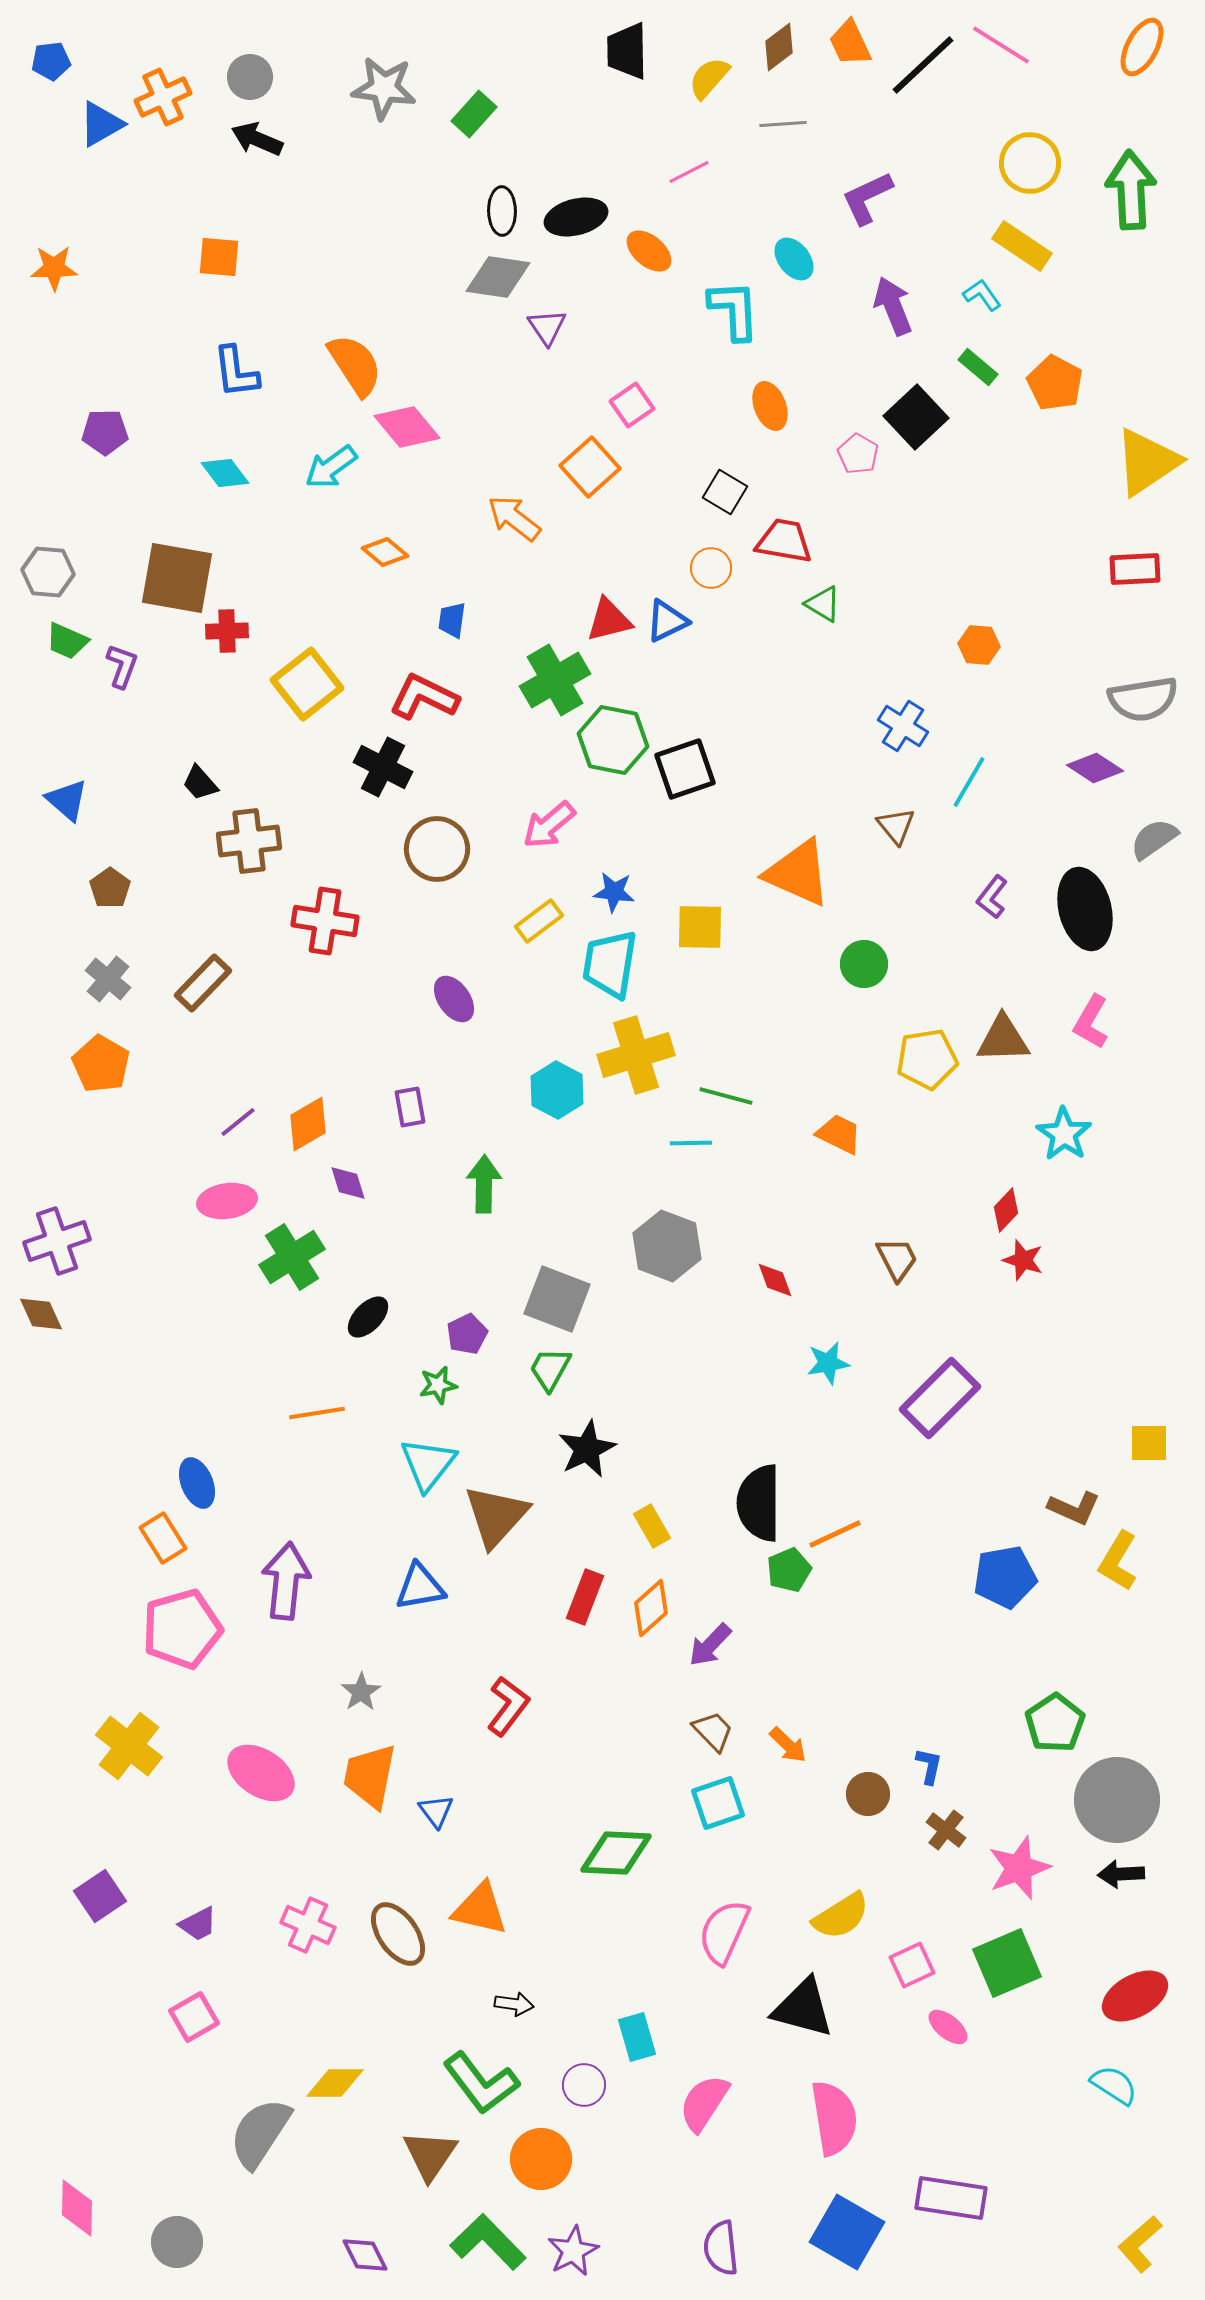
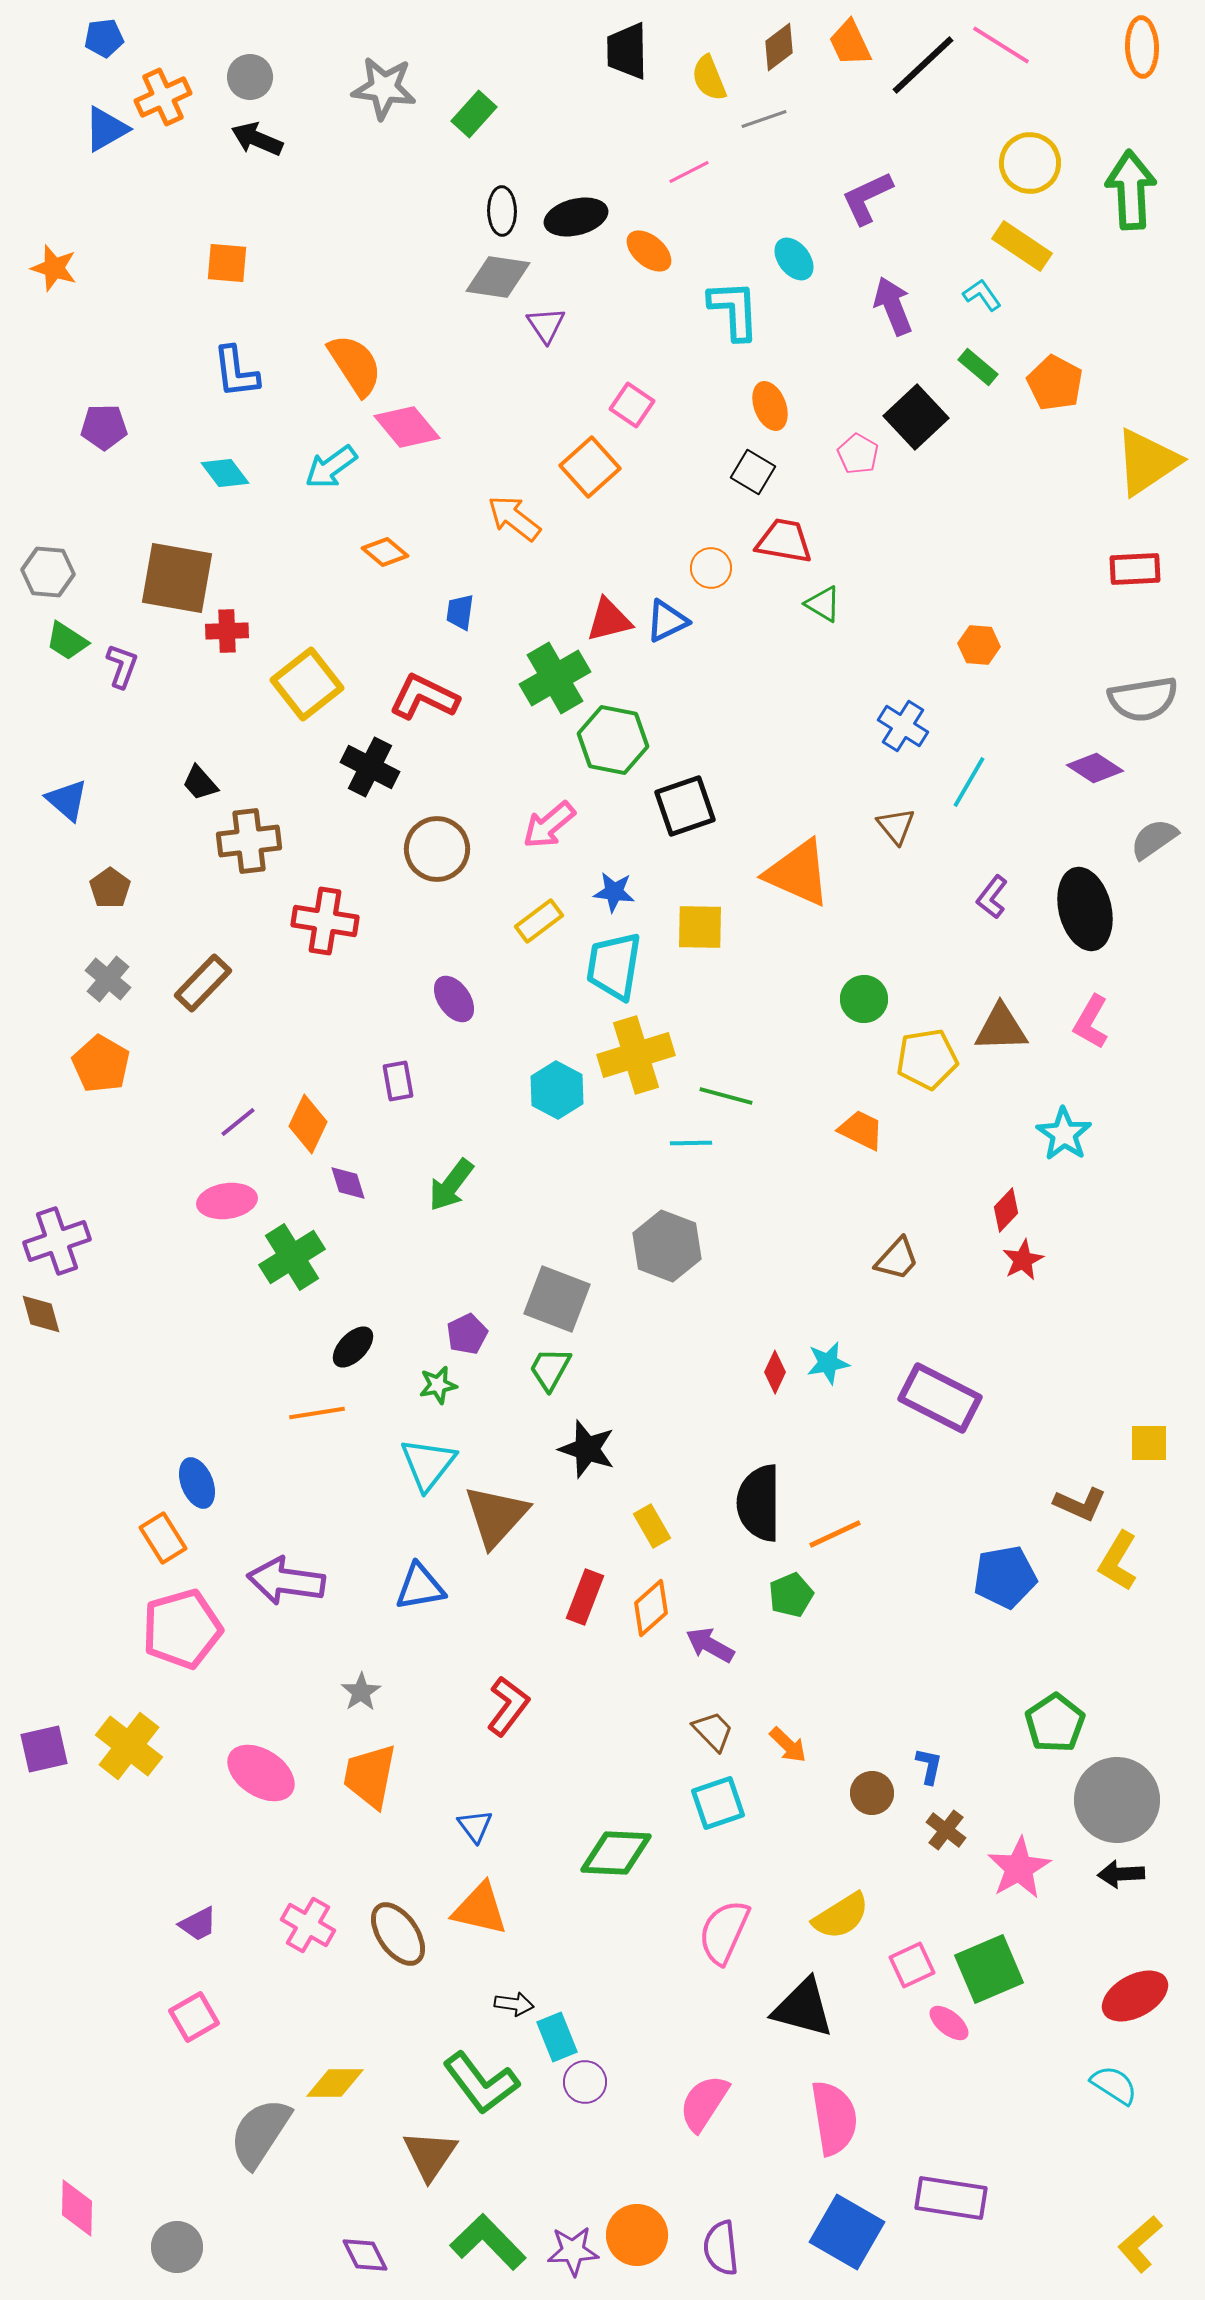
orange ellipse at (1142, 47): rotated 30 degrees counterclockwise
blue pentagon at (51, 61): moved 53 px right, 23 px up
yellow semicircle at (709, 78): rotated 63 degrees counterclockwise
blue triangle at (101, 124): moved 5 px right, 5 px down
gray line at (783, 124): moved 19 px left, 5 px up; rotated 15 degrees counterclockwise
orange square at (219, 257): moved 8 px right, 6 px down
orange star at (54, 268): rotated 18 degrees clockwise
purple triangle at (547, 327): moved 1 px left, 2 px up
pink square at (632, 405): rotated 21 degrees counterclockwise
purple pentagon at (105, 432): moved 1 px left, 5 px up
black square at (725, 492): moved 28 px right, 20 px up
blue trapezoid at (452, 620): moved 8 px right, 8 px up
green trapezoid at (67, 641): rotated 9 degrees clockwise
green cross at (555, 680): moved 2 px up
black cross at (383, 767): moved 13 px left
black square at (685, 769): moved 37 px down
cyan trapezoid at (610, 964): moved 4 px right, 2 px down
green circle at (864, 964): moved 35 px down
brown triangle at (1003, 1039): moved 2 px left, 11 px up
purple rectangle at (410, 1107): moved 12 px left, 26 px up
orange diamond at (308, 1124): rotated 34 degrees counterclockwise
orange trapezoid at (839, 1134): moved 22 px right, 4 px up
green arrow at (484, 1184): moved 33 px left, 1 px down; rotated 144 degrees counterclockwise
brown trapezoid at (897, 1259): rotated 69 degrees clockwise
red star at (1023, 1260): rotated 27 degrees clockwise
red diamond at (775, 1280): moved 92 px down; rotated 45 degrees clockwise
brown diamond at (41, 1314): rotated 9 degrees clockwise
black ellipse at (368, 1317): moved 15 px left, 30 px down
purple rectangle at (940, 1398): rotated 72 degrees clockwise
black star at (587, 1449): rotated 28 degrees counterclockwise
brown L-shape at (1074, 1508): moved 6 px right, 4 px up
green pentagon at (789, 1570): moved 2 px right, 25 px down
purple arrow at (286, 1581): rotated 88 degrees counterclockwise
purple arrow at (710, 1645): rotated 75 degrees clockwise
brown circle at (868, 1794): moved 4 px right, 1 px up
blue triangle at (436, 1811): moved 39 px right, 15 px down
pink star at (1019, 1868): rotated 10 degrees counterclockwise
purple square at (100, 1896): moved 56 px left, 147 px up; rotated 21 degrees clockwise
pink cross at (308, 1925): rotated 6 degrees clockwise
green square at (1007, 1963): moved 18 px left, 6 px down
pink ellipse at (948, 2027): moved 1 px right, 4 px up
cyan rectangle at (637, 2037): moved 80 px left; rotated 6 degrees counterclockwise
purple circle at (584, 2085): moved 1 px right, 3 px up
orange circle at (541, 2159): moved 96 px right, 76 px down
gray circle at (177, 2242): moved 5 px down
purple star at (573, 2251): rotated 24 degrees clockwise
